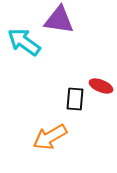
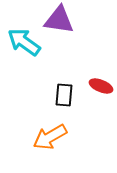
black rectangle: moved 11 px left, 4 px up
